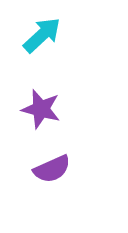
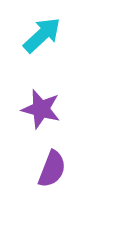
purple semicircle: rotated 45 degrees counterclockwise
